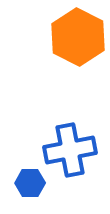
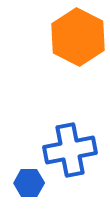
blue hexagon: moved 1 px left
